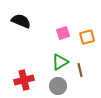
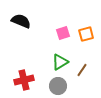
orange square: moved 1 px left, 3 px up
brown line: moved 2 px right; rotated 48 degrees clockwise
